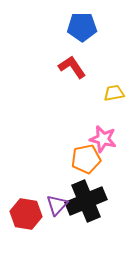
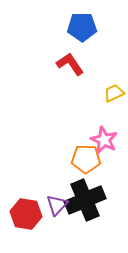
red L-shape: moved 2 px left, 3 px up
yellow trapezoid: rotated 15 degrees counterclockwise
pink star: moved 1 px right, 1 px down; rotated 12 degrees clockwise
orange pentagon: rotated 12 degrees clockwise
black cross: moved 1 px left, 1 px up
